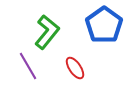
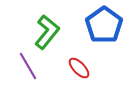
red ellipse: moved 4 px right; rotated 10 degrees counterclockwise
